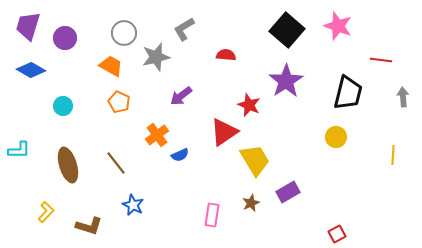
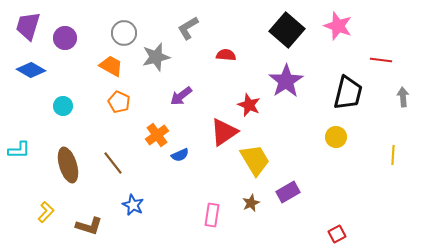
gray L-shape: moved 4 px right, 1 px up
brown line: moved 3 px left
